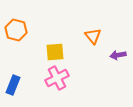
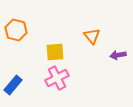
orange triangle: moved 1 px left
blue rectangle: rotated 18 degrees clockwise
